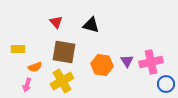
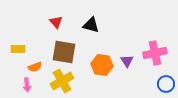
pink cross: moved 4 px right, 9 px up
pink arrow: rotated 24 degrees counterclockwise
